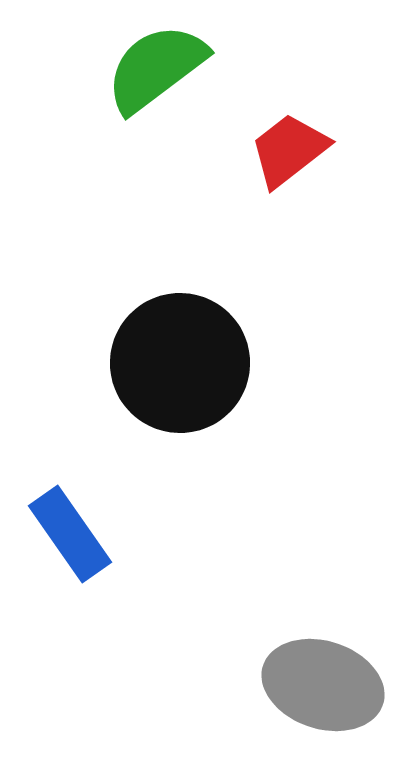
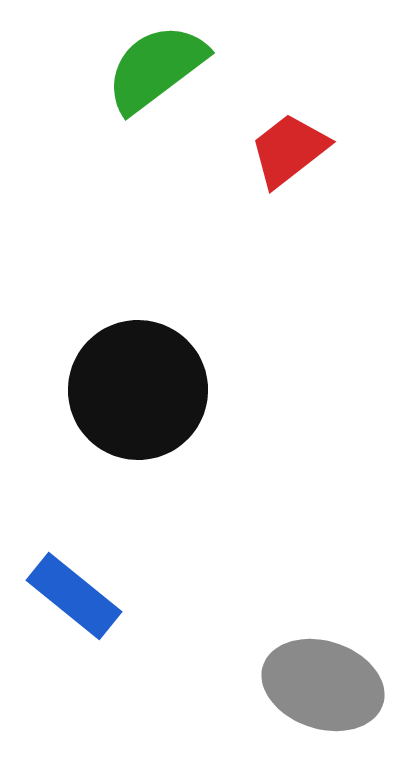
black circle: moved 42 px left, 27 px down
blue rectangle: moved 4 px right, 62 px down; rotated 16 degrees counterclockwise
